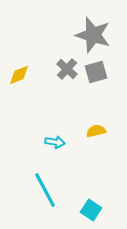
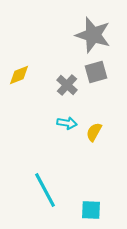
gray cross: moved 16 px down
yellow semicircle: moved 2 px left, 1 px down; rotated 48 degrees counterclockwise
cyan arrow: moved 12 px right, 19 px up
cyan square: rotated 30 degrees counterclockwise
